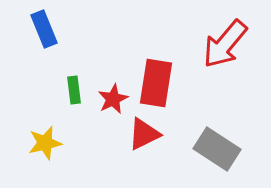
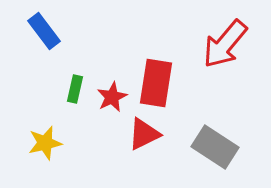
blue rectangle: moved 2 px down; rotated 15 degrees counterclockwise
green rectangle: moved 1 px right, 1 px up; rotated 20 degrees clockwise
red star: moved 1 px left, 2 px up
gray rectangle: moved 2 px left, 2 px up
